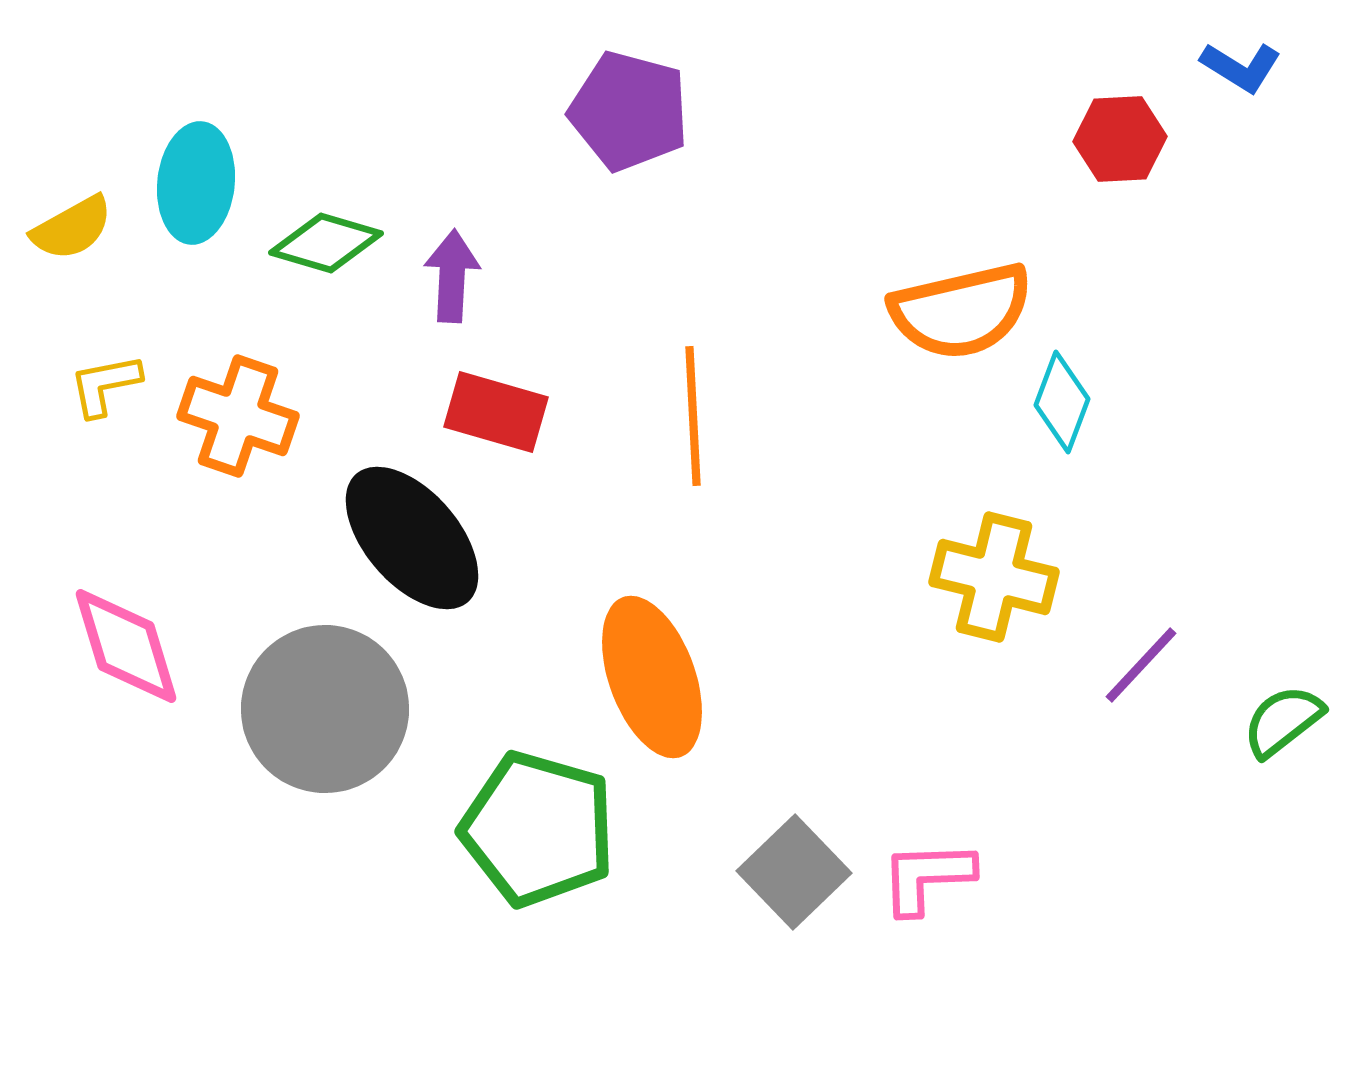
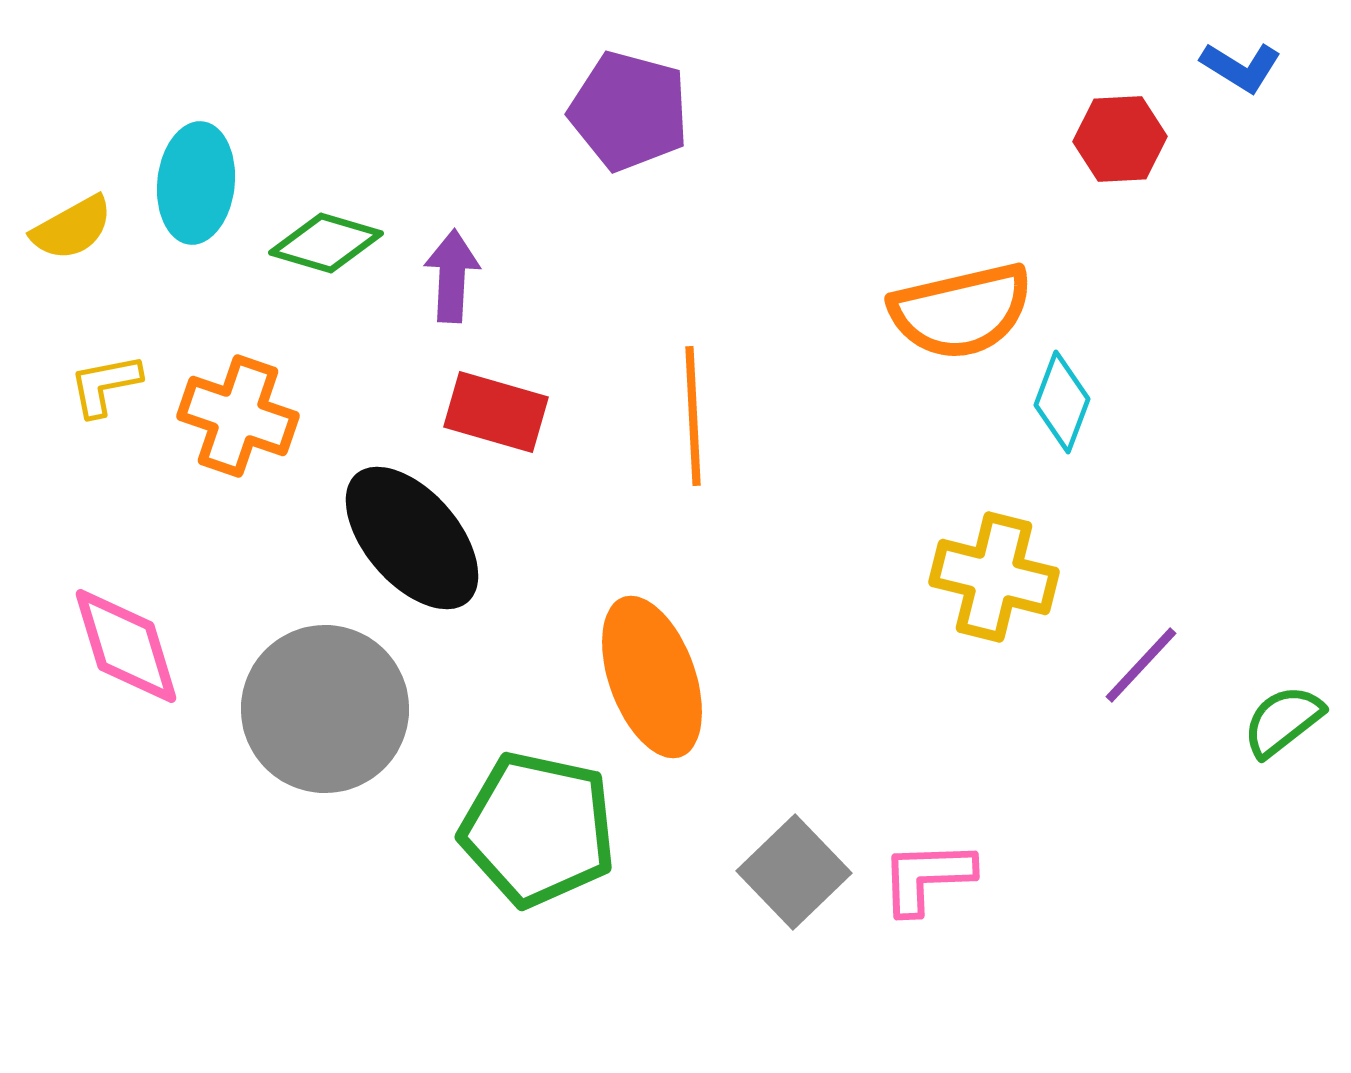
green pentagon: rotated 4 degrees counterclockwise
